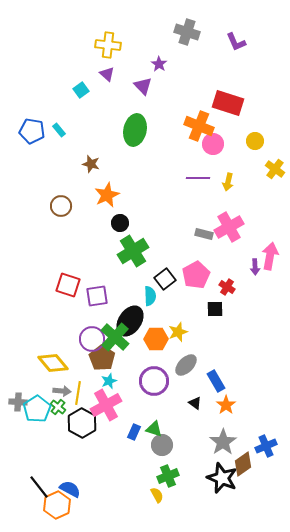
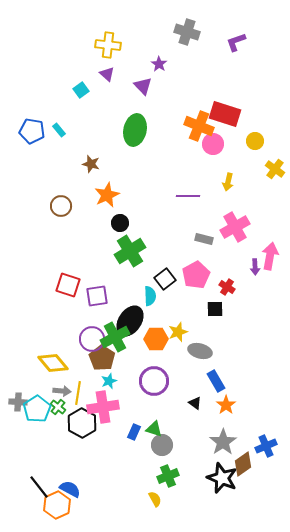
purple L-shape at (236, 42): rotated 95 degrees clockwise
red rectangle at (228, 103): moved 3 px left, 11 px down
purple line at (198, 178): moved 10 px left, 18 px down
pink cross at (229, 227): moved 6 px right
gray rectangle at (204, 234): moved 5 px down
green cross at (133, 251): moved 3 px left
green cross at (115, 337): rotated 20 degrees clockwise
gray ellipse at (186, 365): moved 14 px right, 14 px up; rotated 60 degrees clockwise
pink cross at (106, 405): moved 3 px left, 2 px down; rotated 20 degrees clockwise
yellow semicircle at (157, 495): moved 2 px left, 4 px down
